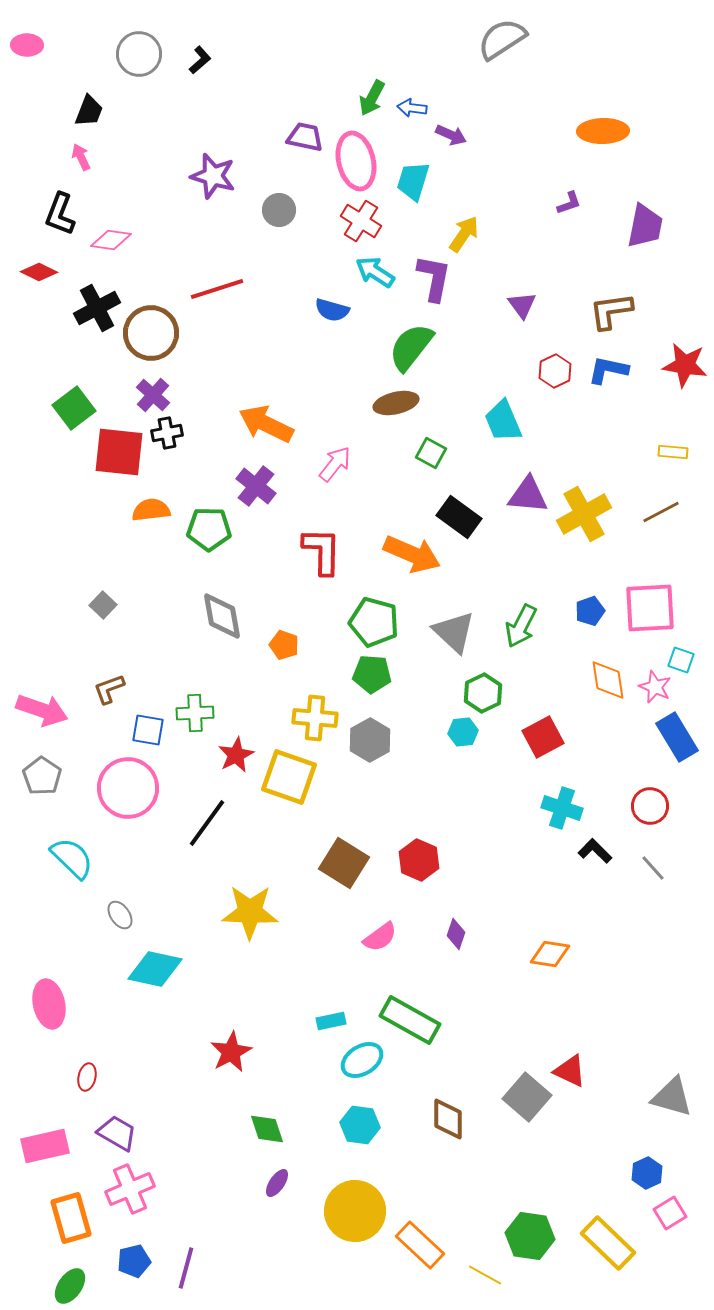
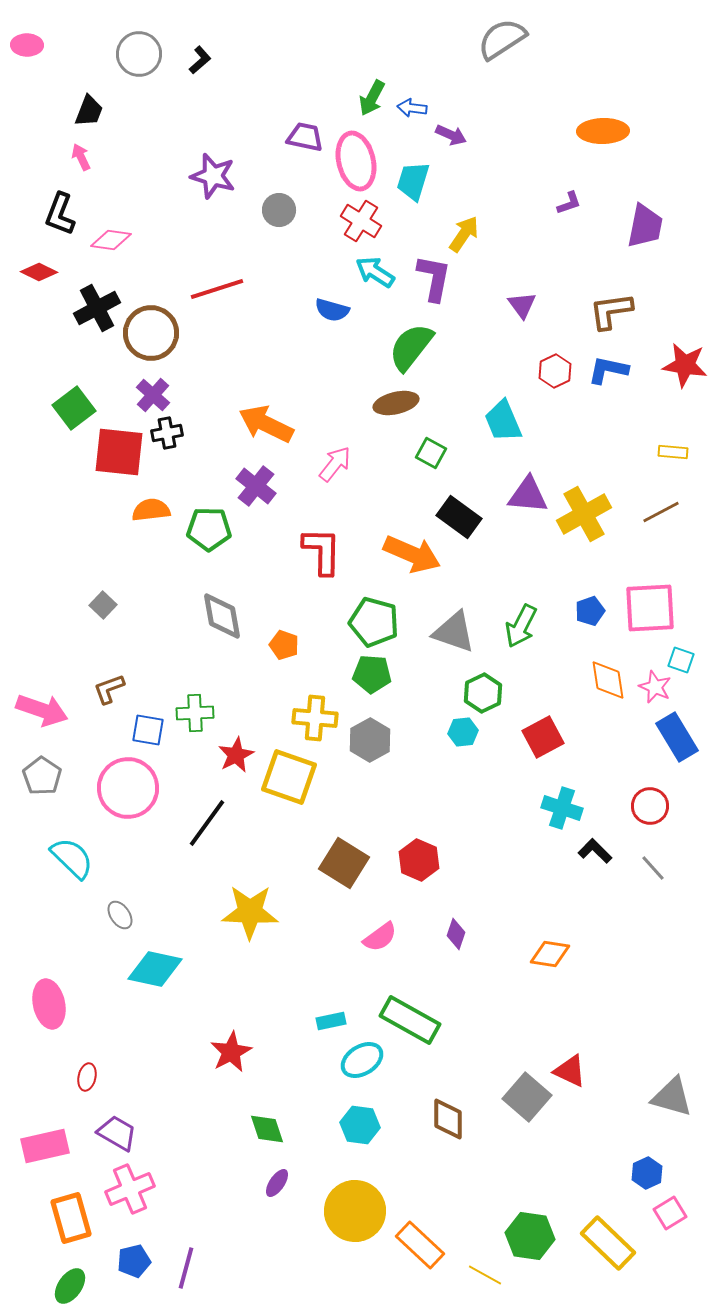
gray triangle at (454, 632): rotated 24 degrees counterclockwise
